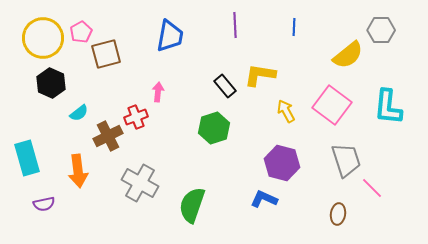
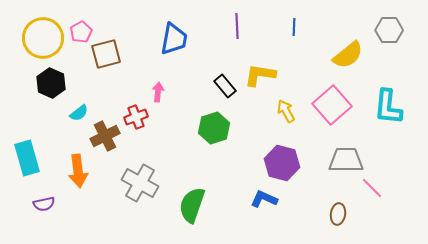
purple line: moved 2 px right, 1 px down
gray hexagon: moved 8 px right
blue trapezoid: moved 4 px right, 3 px down
pink square: rotated 12 degrees clockwise
brown cross: moved 3 px left
gray trapezoid: rotated 72 degrees counterclockwise
